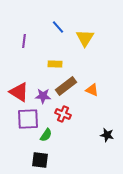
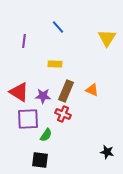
yellow triangle: moved 22 px right
brown rectangle: moved 5 px down; rotated 30 degrees counterclockwise
black star: moved 17 px down
